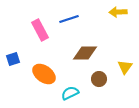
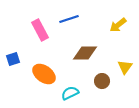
yellow arrow: moved 13 px down; rotated 36 degrees counterclockwise
brown circle: moved 3 px right, 2 px down
